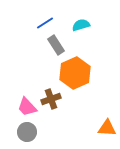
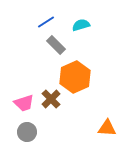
blue line: moved 1 px right, 1 px up
gray rectangle: rotated 12 degrees counterclockwise
orange hexagon: moved 4 px down
brown cross: rotated 24 degrees counterclockwise
pink trapezoid: moved 3 px left, 4 px up; rotated 65 degrees counterclockwise
